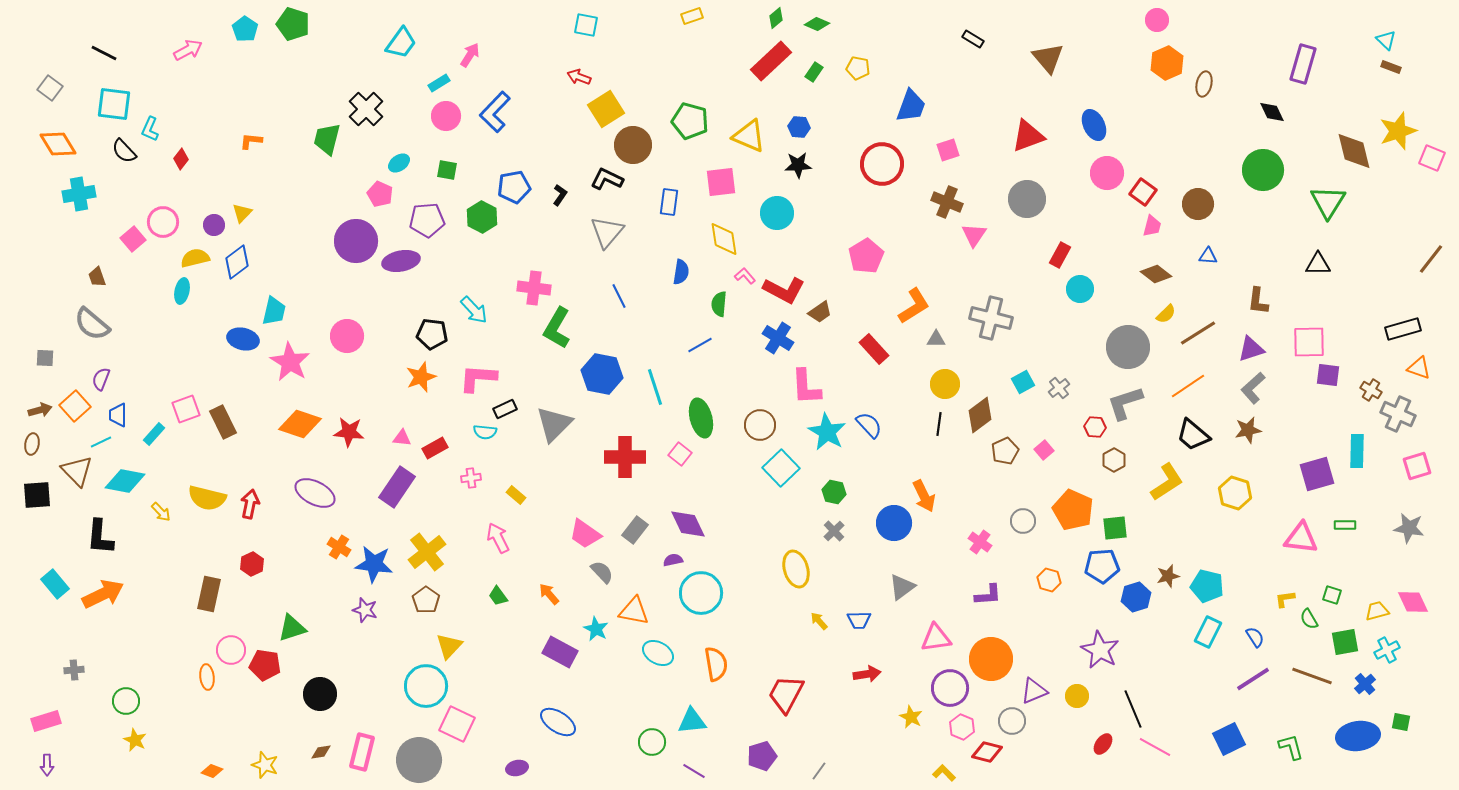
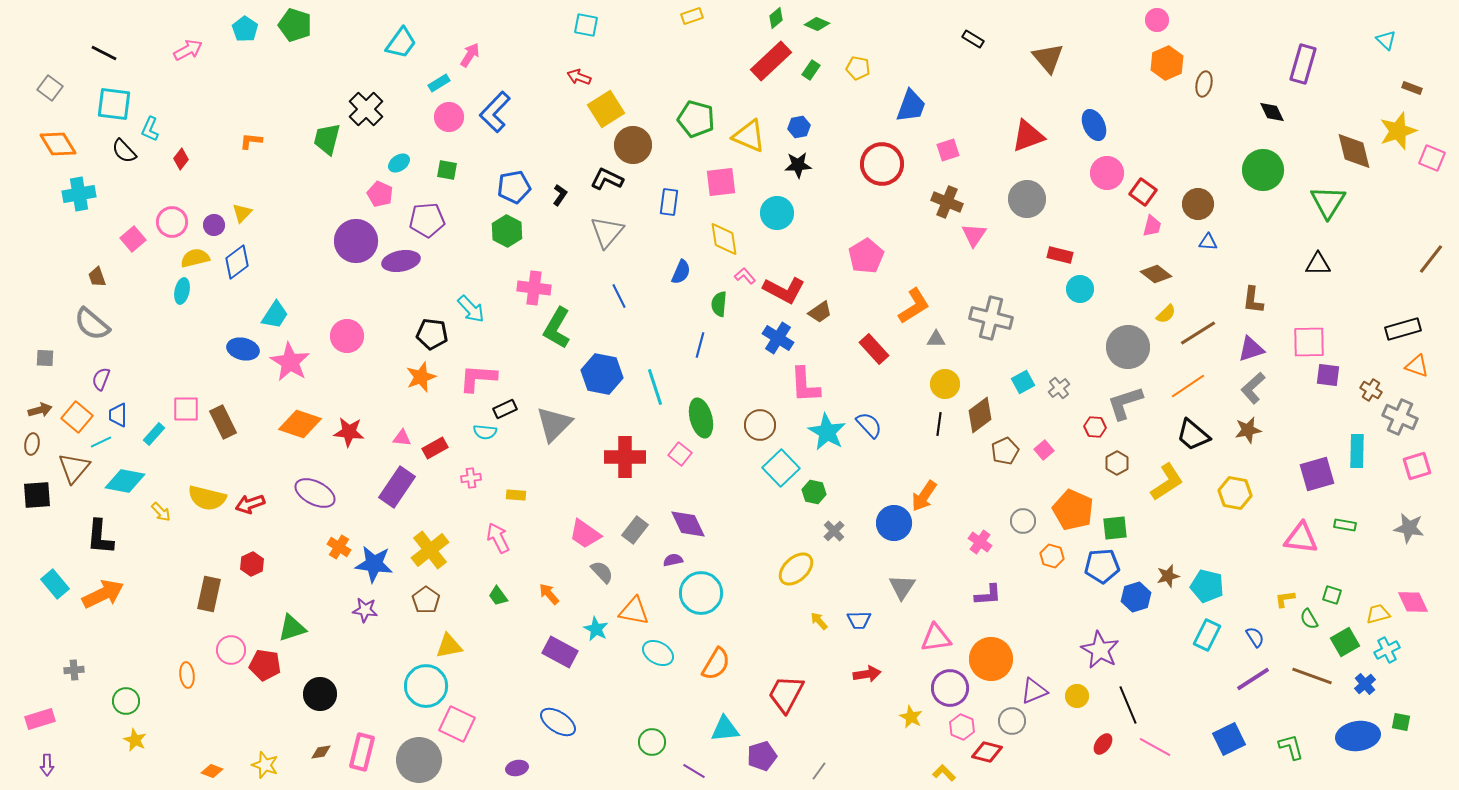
green pentagon at (293, 24): moved 2 px right, 1 px down
brown rectangle at (1391, 67): moved 21 px right, 21 px down
green rectangle at (814, 72): moved 3 px left, 2 px up
pink circle at (446, 116): moved 3 px right, 1 px down
green pentagon at (690, 121): moved 6 px right, 2 px up
blue hexagon at (799, 127): rotated 15 degrees counterclockwise
green hexagon at (482, 217): moved 25 px right, 14 px down
pink circle at (163, 222): moved 9 px right
red rectangle at (1060, 255): rotated 75 degrees clockwise
blue triangle at (1208, 256): moved 14 px up
blue semicircle at (681, 272): rotated 15 degrees clockwise
brown L-shape at (1258, 301): moved 5 px left, 1 px up
cyan arrow at (474, 310): moved 3 px left, 1 px up
cyan trapezoid at (274, 311): moved 1 px right, 4 px down; rotated 20 degrees clockwise
blue ellipse at (243, 339): moved 10 px down
blue line at (700, 345): rotated 45 degrees counterclockwise
orange triangle at (1419, 368): moved 2 px left, 2 px up
pink L-shape at (806, 387): moved 1 px left, 2 px up
orange square at (75, 406): moved 2 px right, 11 px down; rotated 8 degrees counterclockwise
pink square at (186, 409): rotated 20 degrees clockwise
gray cross at (1398, 414): moved 2 px right, 3 px down
brown hexagon at (1114, 460): moved 3 px right, 3 px down
brown triangle at (77, 471): moved 3 px left, 3 px up; rotated 24 degrees clockwise
green hexagon at (834, 492): moved 20 px left
yellow hexagon at (1235, 493): rotated 8 degrees counterclockwise
yellow rectangle at (516, 495): rotated 36 degrees counterclockwise
orange arrow at (924, 496): rotated 60 degrees clockwise
red arrow at (250, 504): rotated 120 degrees counterclockwise
green rectangle at (1345, 525): rotated 10 degrees clockwise
yellow cross at (427, 552): moved 3 px right, 2 px up
yellow ellipse at (796, 569): rotated 63 degrees clockwise
orange hexagon at (1049, 580): moved 3 px right, 24 px up
gray triangle at (902, 587): rotated 20 degrees counterclockwise
purple star at (365, 610): rotated 10 degrees counterclockwise
yellow trapezoid at (1377, 611): moved 1 px right, 3 px down
cyan rectangle at (1208, 632): moved 1 px left, 3 px down
green square at (1345, 642): rotated 20 degrees counterclockwise
yellow triangle at (449, 646): rotated 36 degrees clockwise
orange semicircle at (716, 664): rotated 40 degrees clockwise
orange ellipse at (207, 677): moved 20 px left, 2 px up
black line at (1133, 709): moved 5 px left, 4 px up
pink rectangle at (46, 721): moved 6 px left, 2 px up
cyan triangle at (692, 721): moved 33 px right, 8 px down
